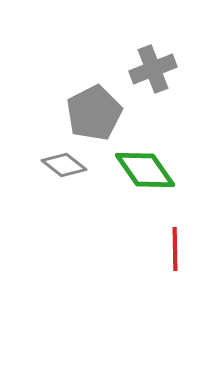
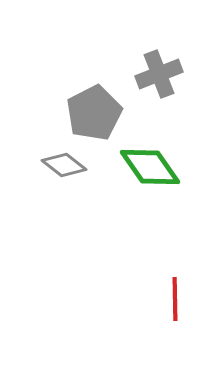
gray cross: moved 6 px right, 5 px down
green diamond: moved 5 px right, 3 px up
red line: moved 50 px down
